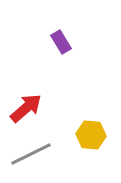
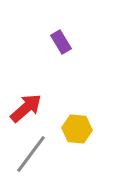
yellow hexagon: moved 14 px left, 6 px up
gray line: rotated 27 degrees counterclockwise
